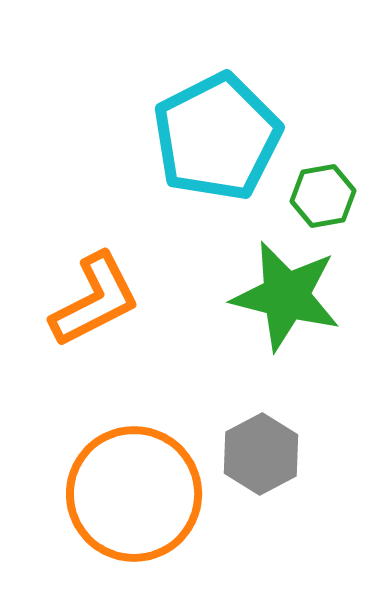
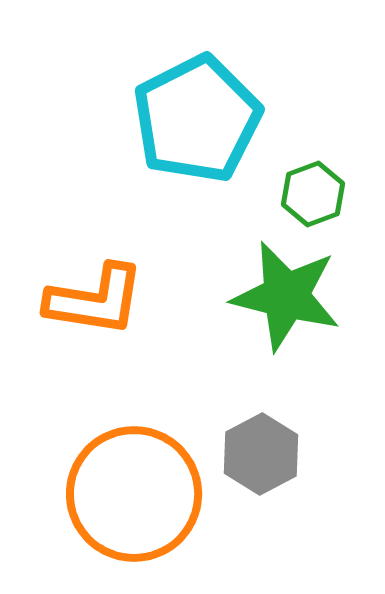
cyan pentagon: moved 20 px left, 18 px up
green hexagon: moved 10 px left, 2 px up; rotated 10 degrees counterclockwise
orange L-shape: rotated 36 degrees clockwise
